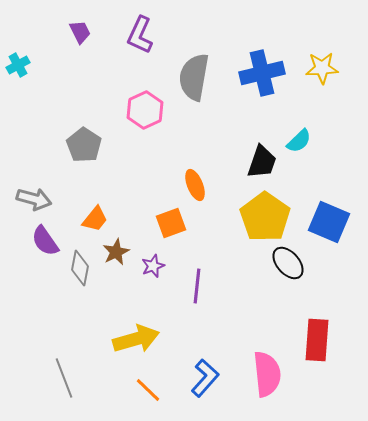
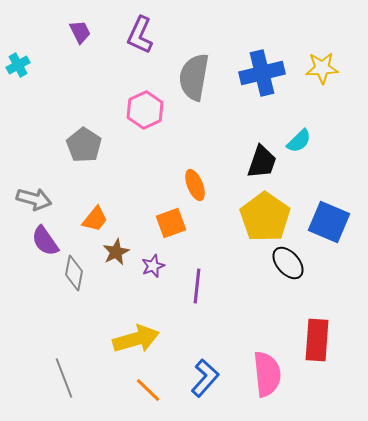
gray diamond: moved 6 px left, 5 px down
